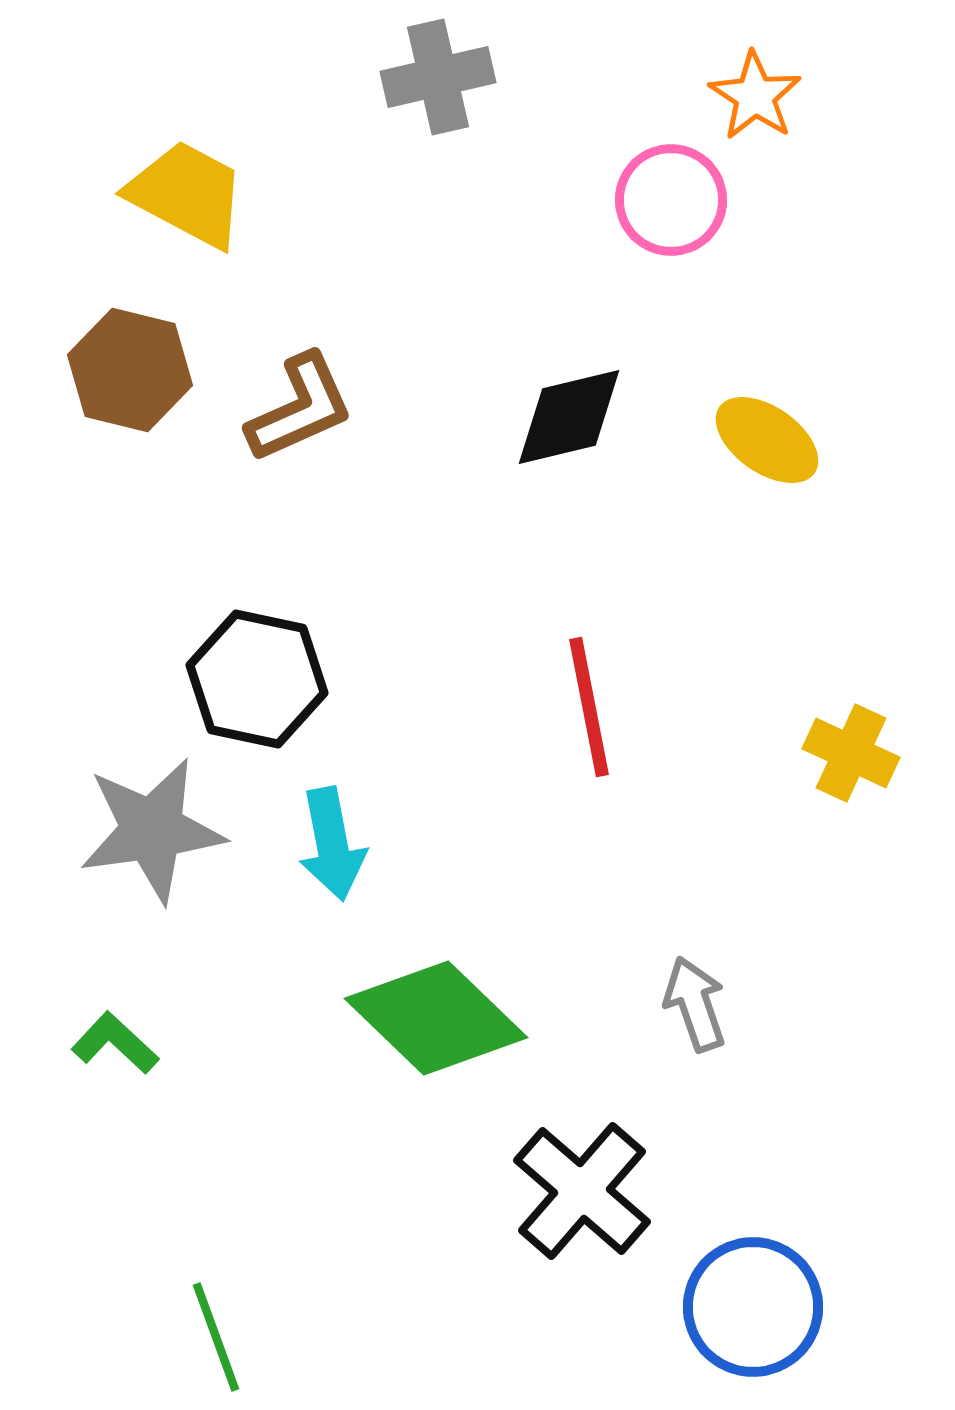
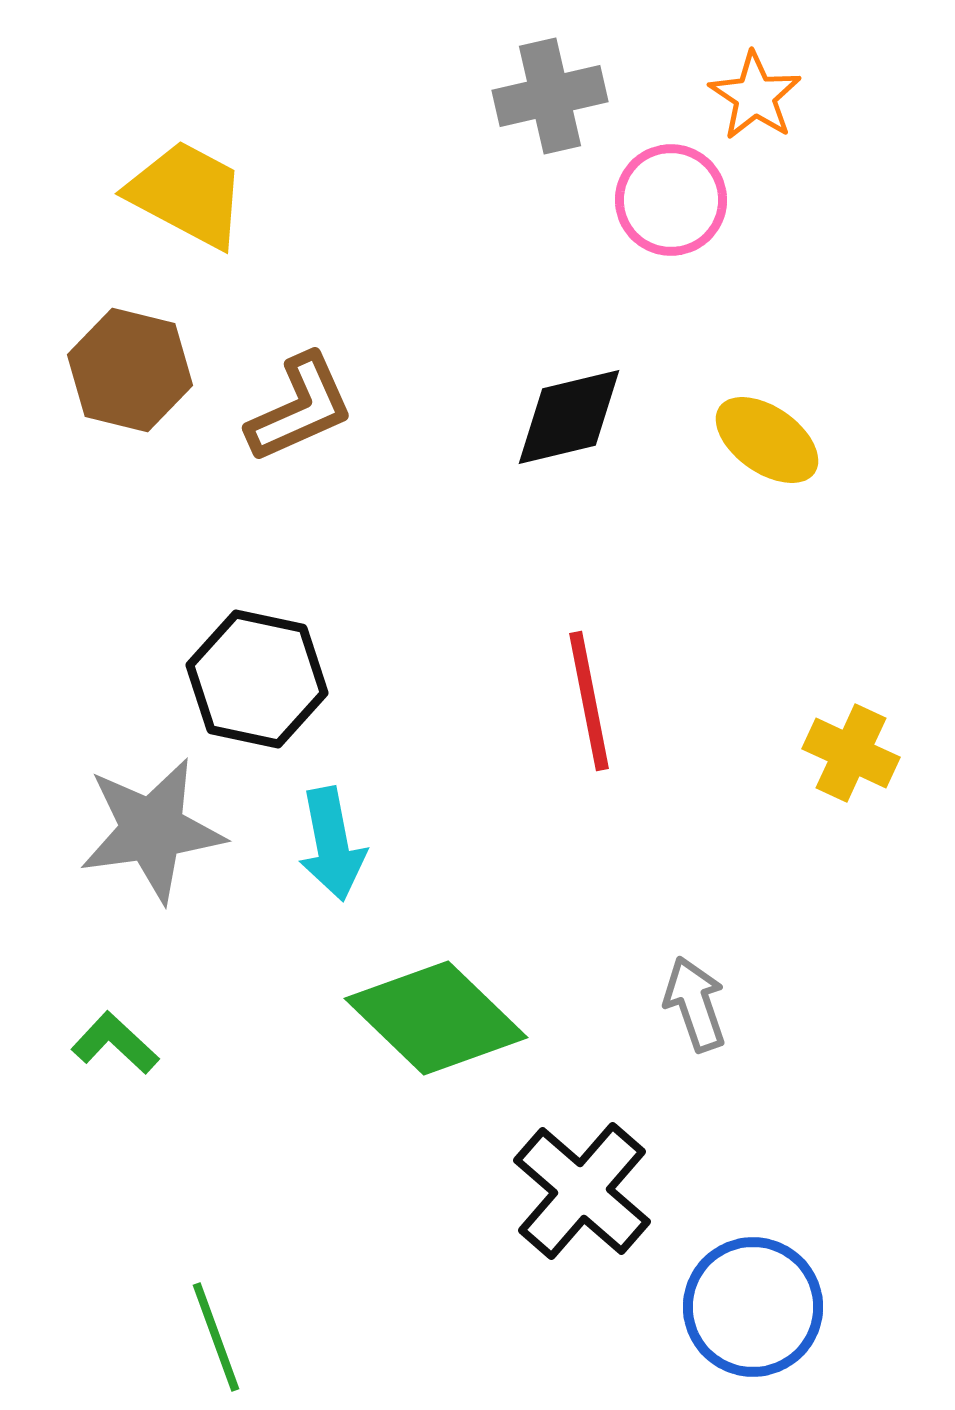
gray cross: moved 112 px right, 19 px down
red line: moved 6 px up
